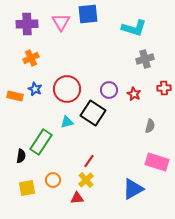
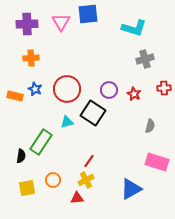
orange cross: rotated 21 degrees clockwise
yellow cross: rotated 14 degrees clockwise
blue triangle: moved 2 px left
